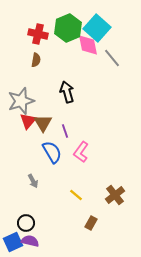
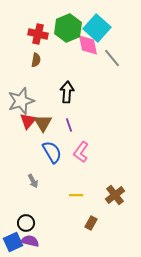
black arrow: rotated 20 degrees clockwise
purple line: moved 4 px right, 6 px up
yellow line: rotated 40 degrees counterclockwise
